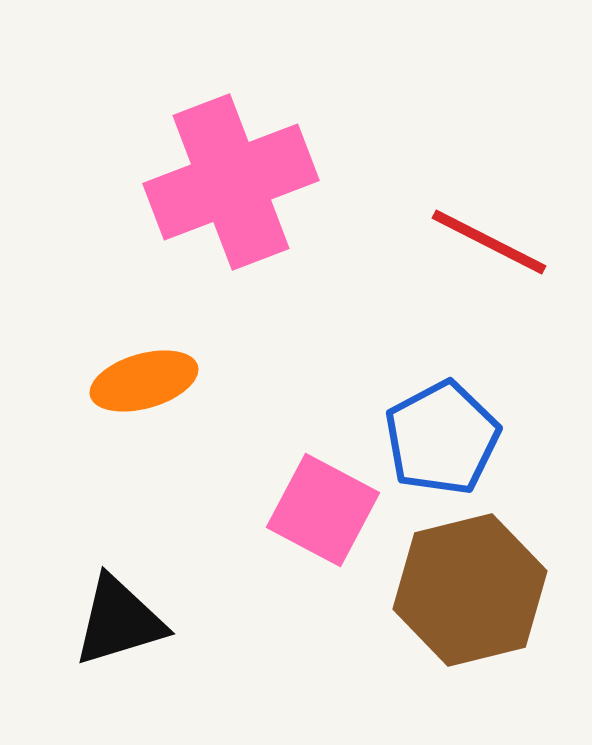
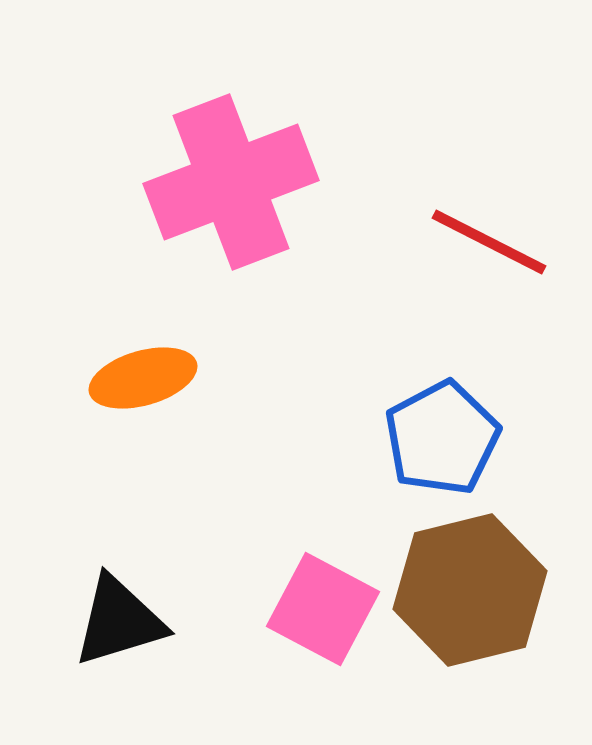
orange ellipse: moved 1 px left, 3 px up
pink square: moved 99 px down
